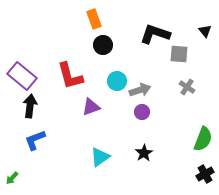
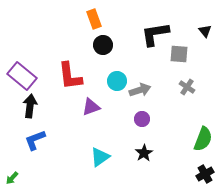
black L-shape: rotated 28 degrees counterclockwise
red L-shape: rotated 8 degrees clockwise
purple circle: moved 7 px down
